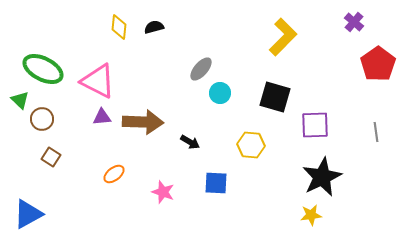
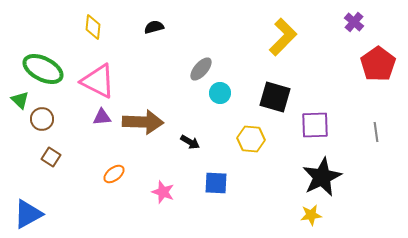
yellow diamond: moved 26 px left
yellow hexagon: moved 6 px up
